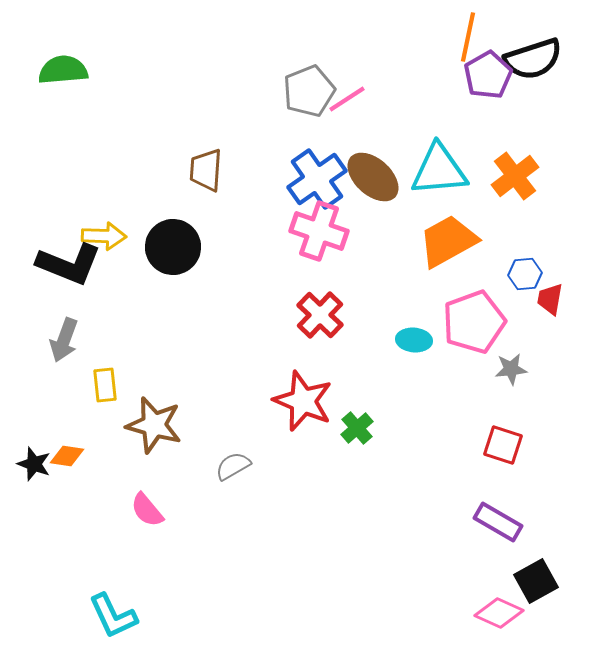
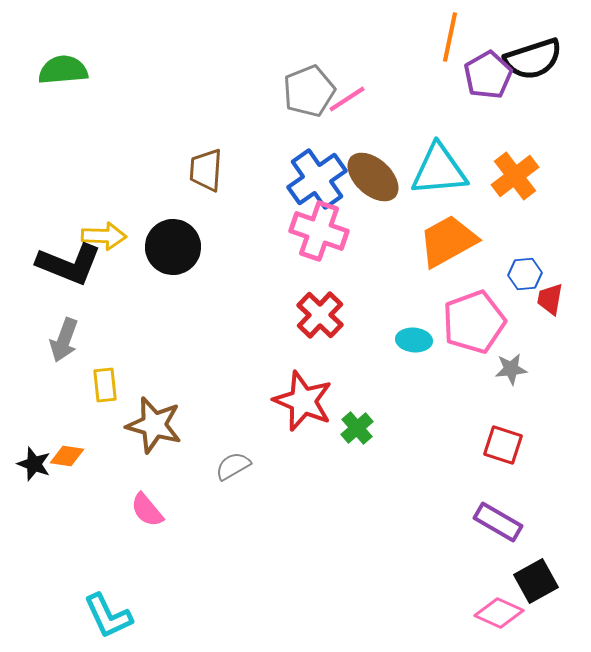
orange line: moved 18 px left
cyan L-shape: moved 5 px left
